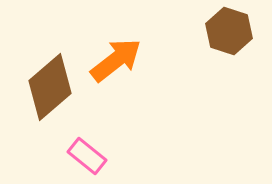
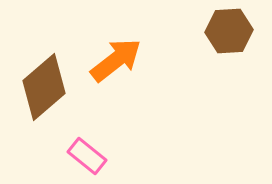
brown hexagon: rotated 21 degrees counterclockwise
brown diamond: moved 6 px left
